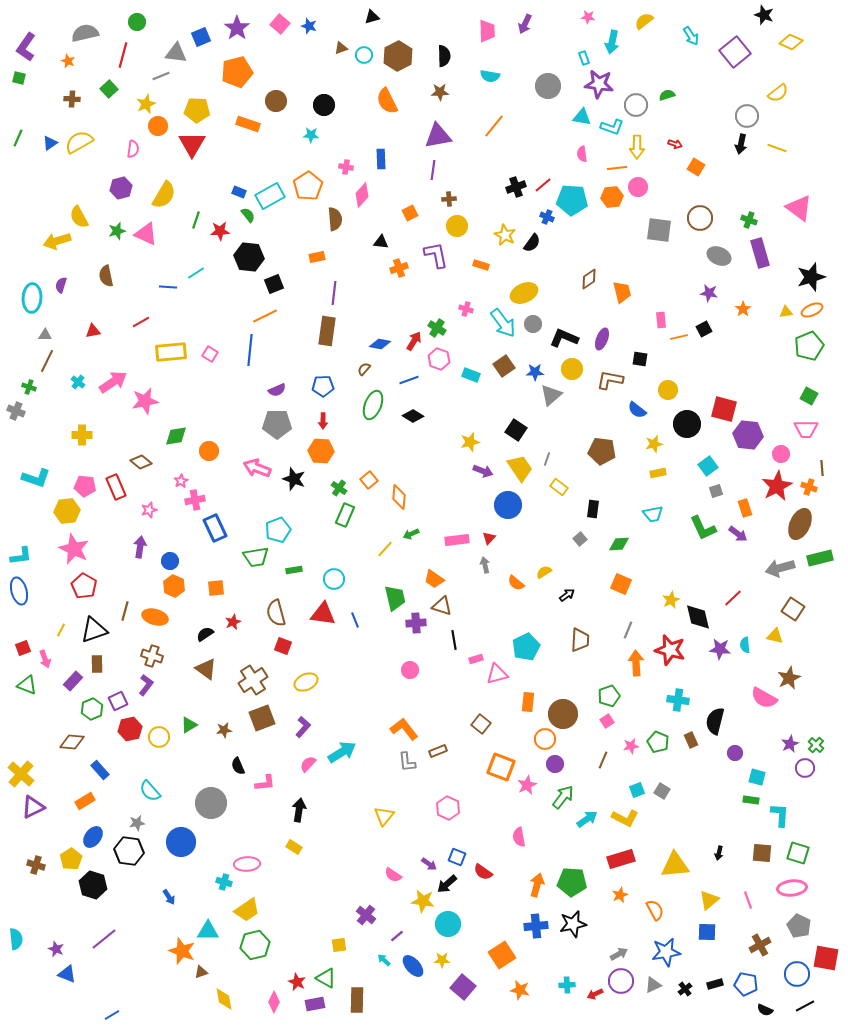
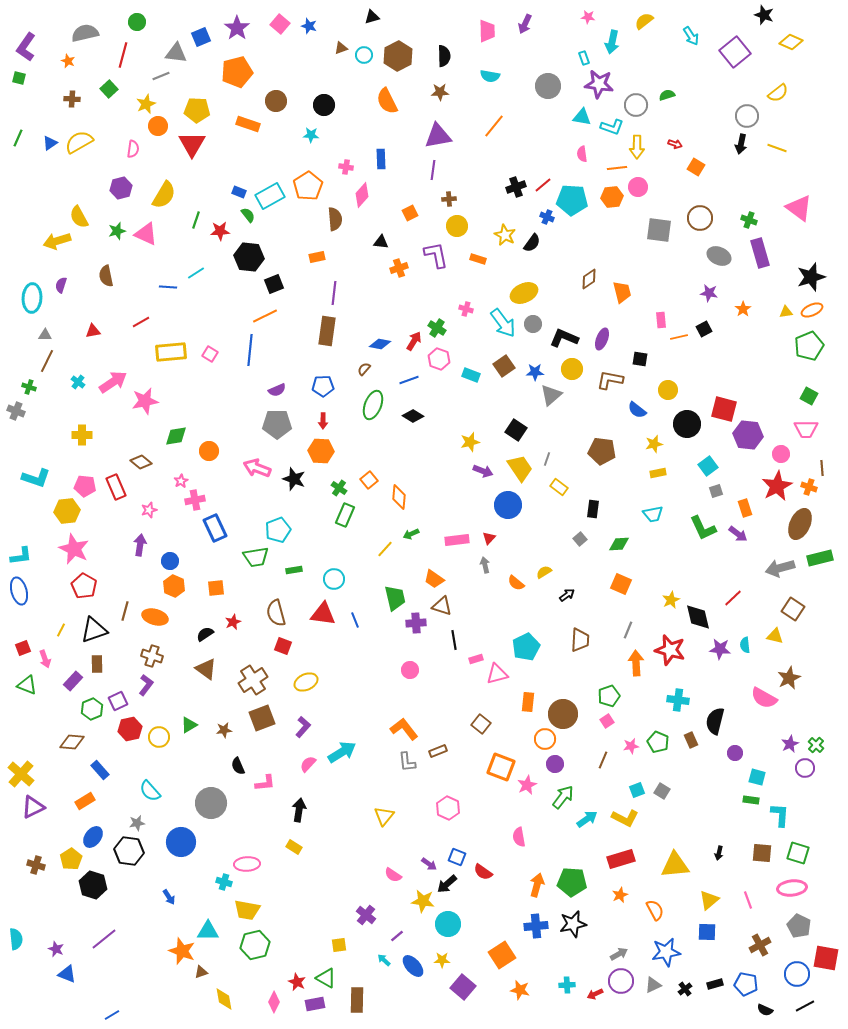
orange rectangle at (481, 265): moved 3 px left, 6 px up
purple arrow at (140, 547): moved 2 px up
yellow trapezoid at (247, 910): rotated 44 degrees clockwise
